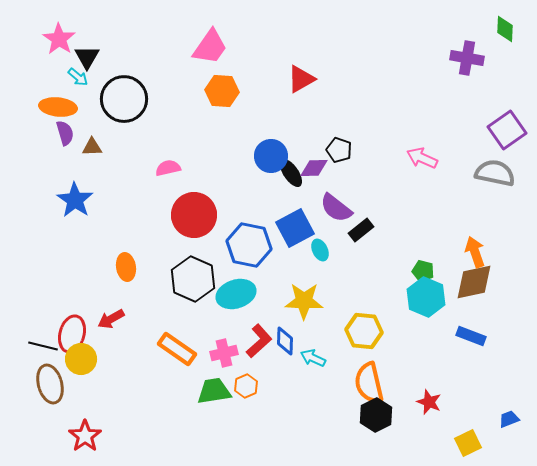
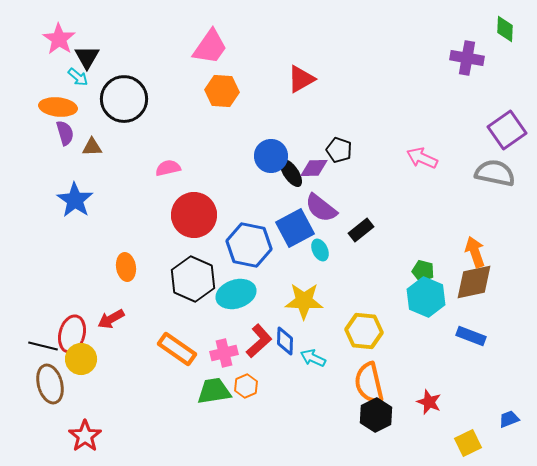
purple semicircle at (336, 208): moved 15 px left
